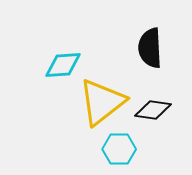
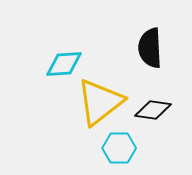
cyan diamond: moved 1 px right, 1 px up
yellow triangle: moved 2 px left
cyan hexagon: moved 1 px up
